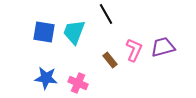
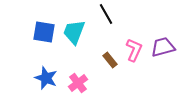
blue star: rotated 15 degrees clockwise
pink cross: rotated 30 degrees clockwise
